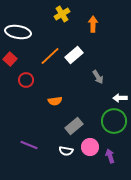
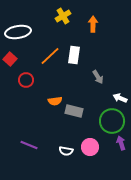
yellow cross: moved 1 px right, 2 px down
white ellipse: rotated 20 degrees counterclockwise
white rectangle: rotated 42 degrees counterclockwise
white arrow: rotated 24 degrees clockwise
green circle: moved 2 px left
gray rectangle: moved 15 px up; rotated 54 degrees clockwise
purple arrow: moved 11 px right, 13 px up
